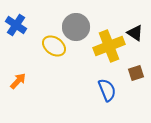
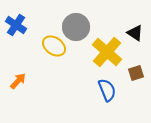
yellow cross: moved 2 px left, 6 px down; rotated 28 degrees counterclockwise
